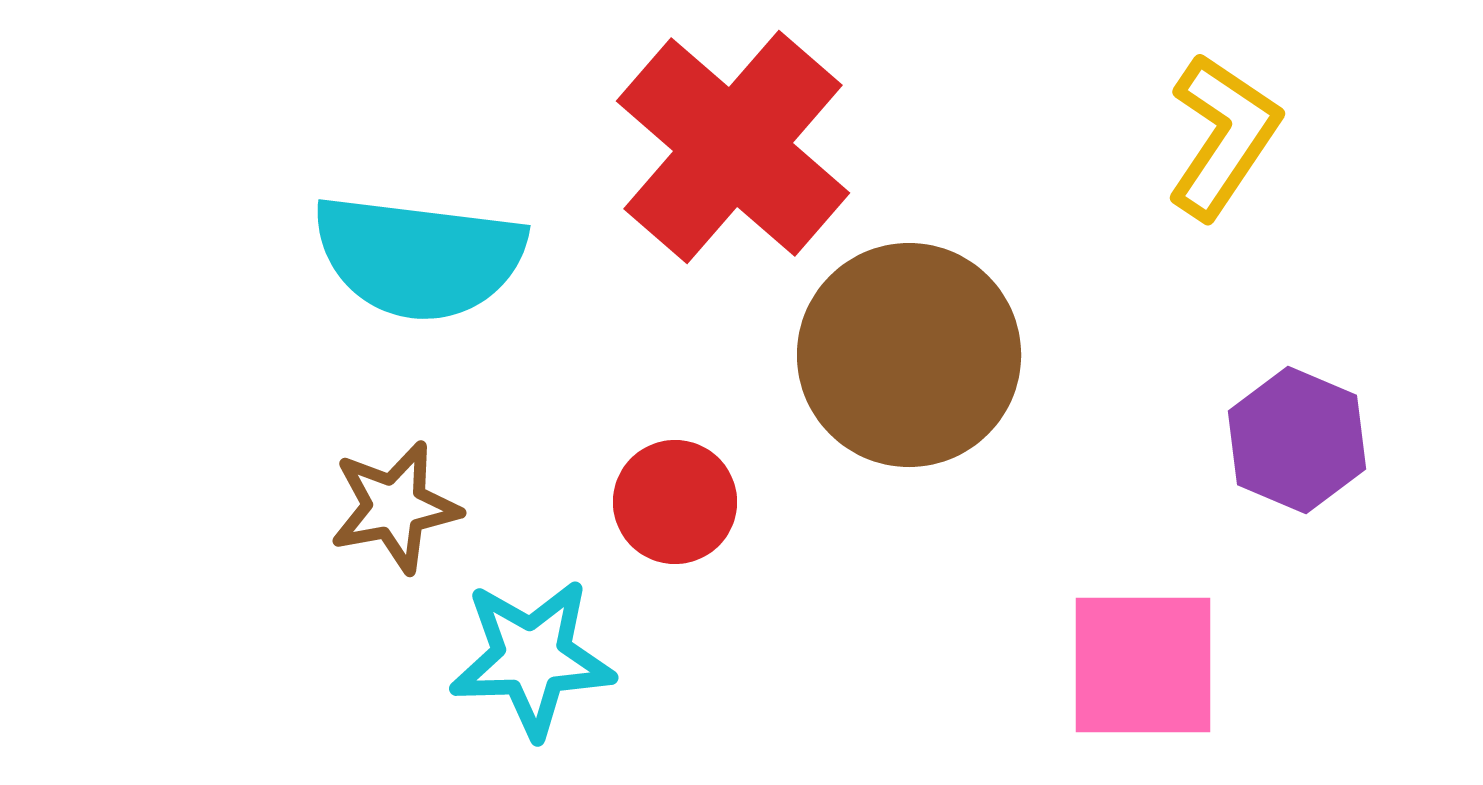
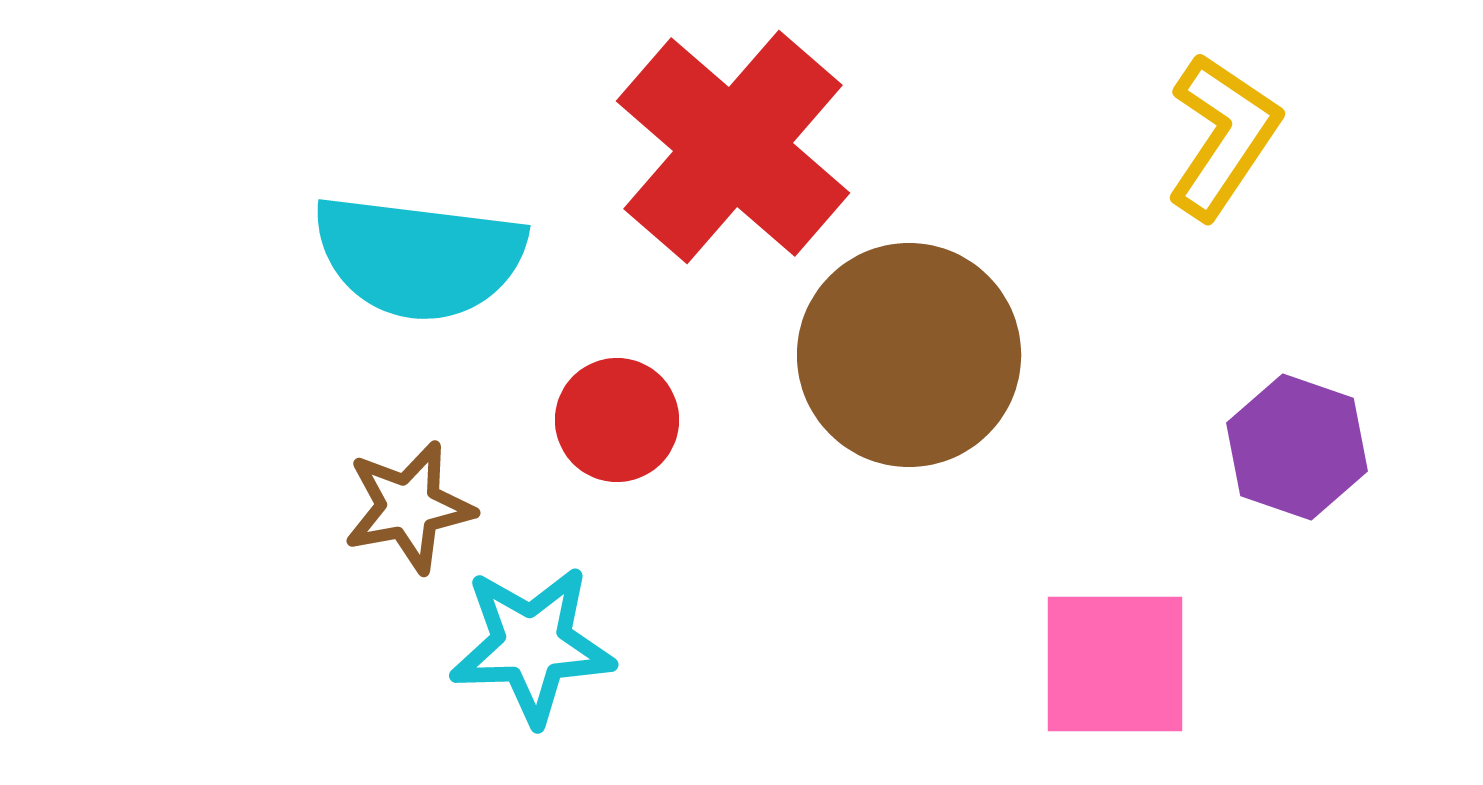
purple hexagon: moved 7 px down; rotated 4 degrees counterclockwise
red circle: moved 58 px left, 82 px up
brown star: moved 14 px right
cyan star: moved 13 px up
pink square: moved 28 px left, 1 px up
